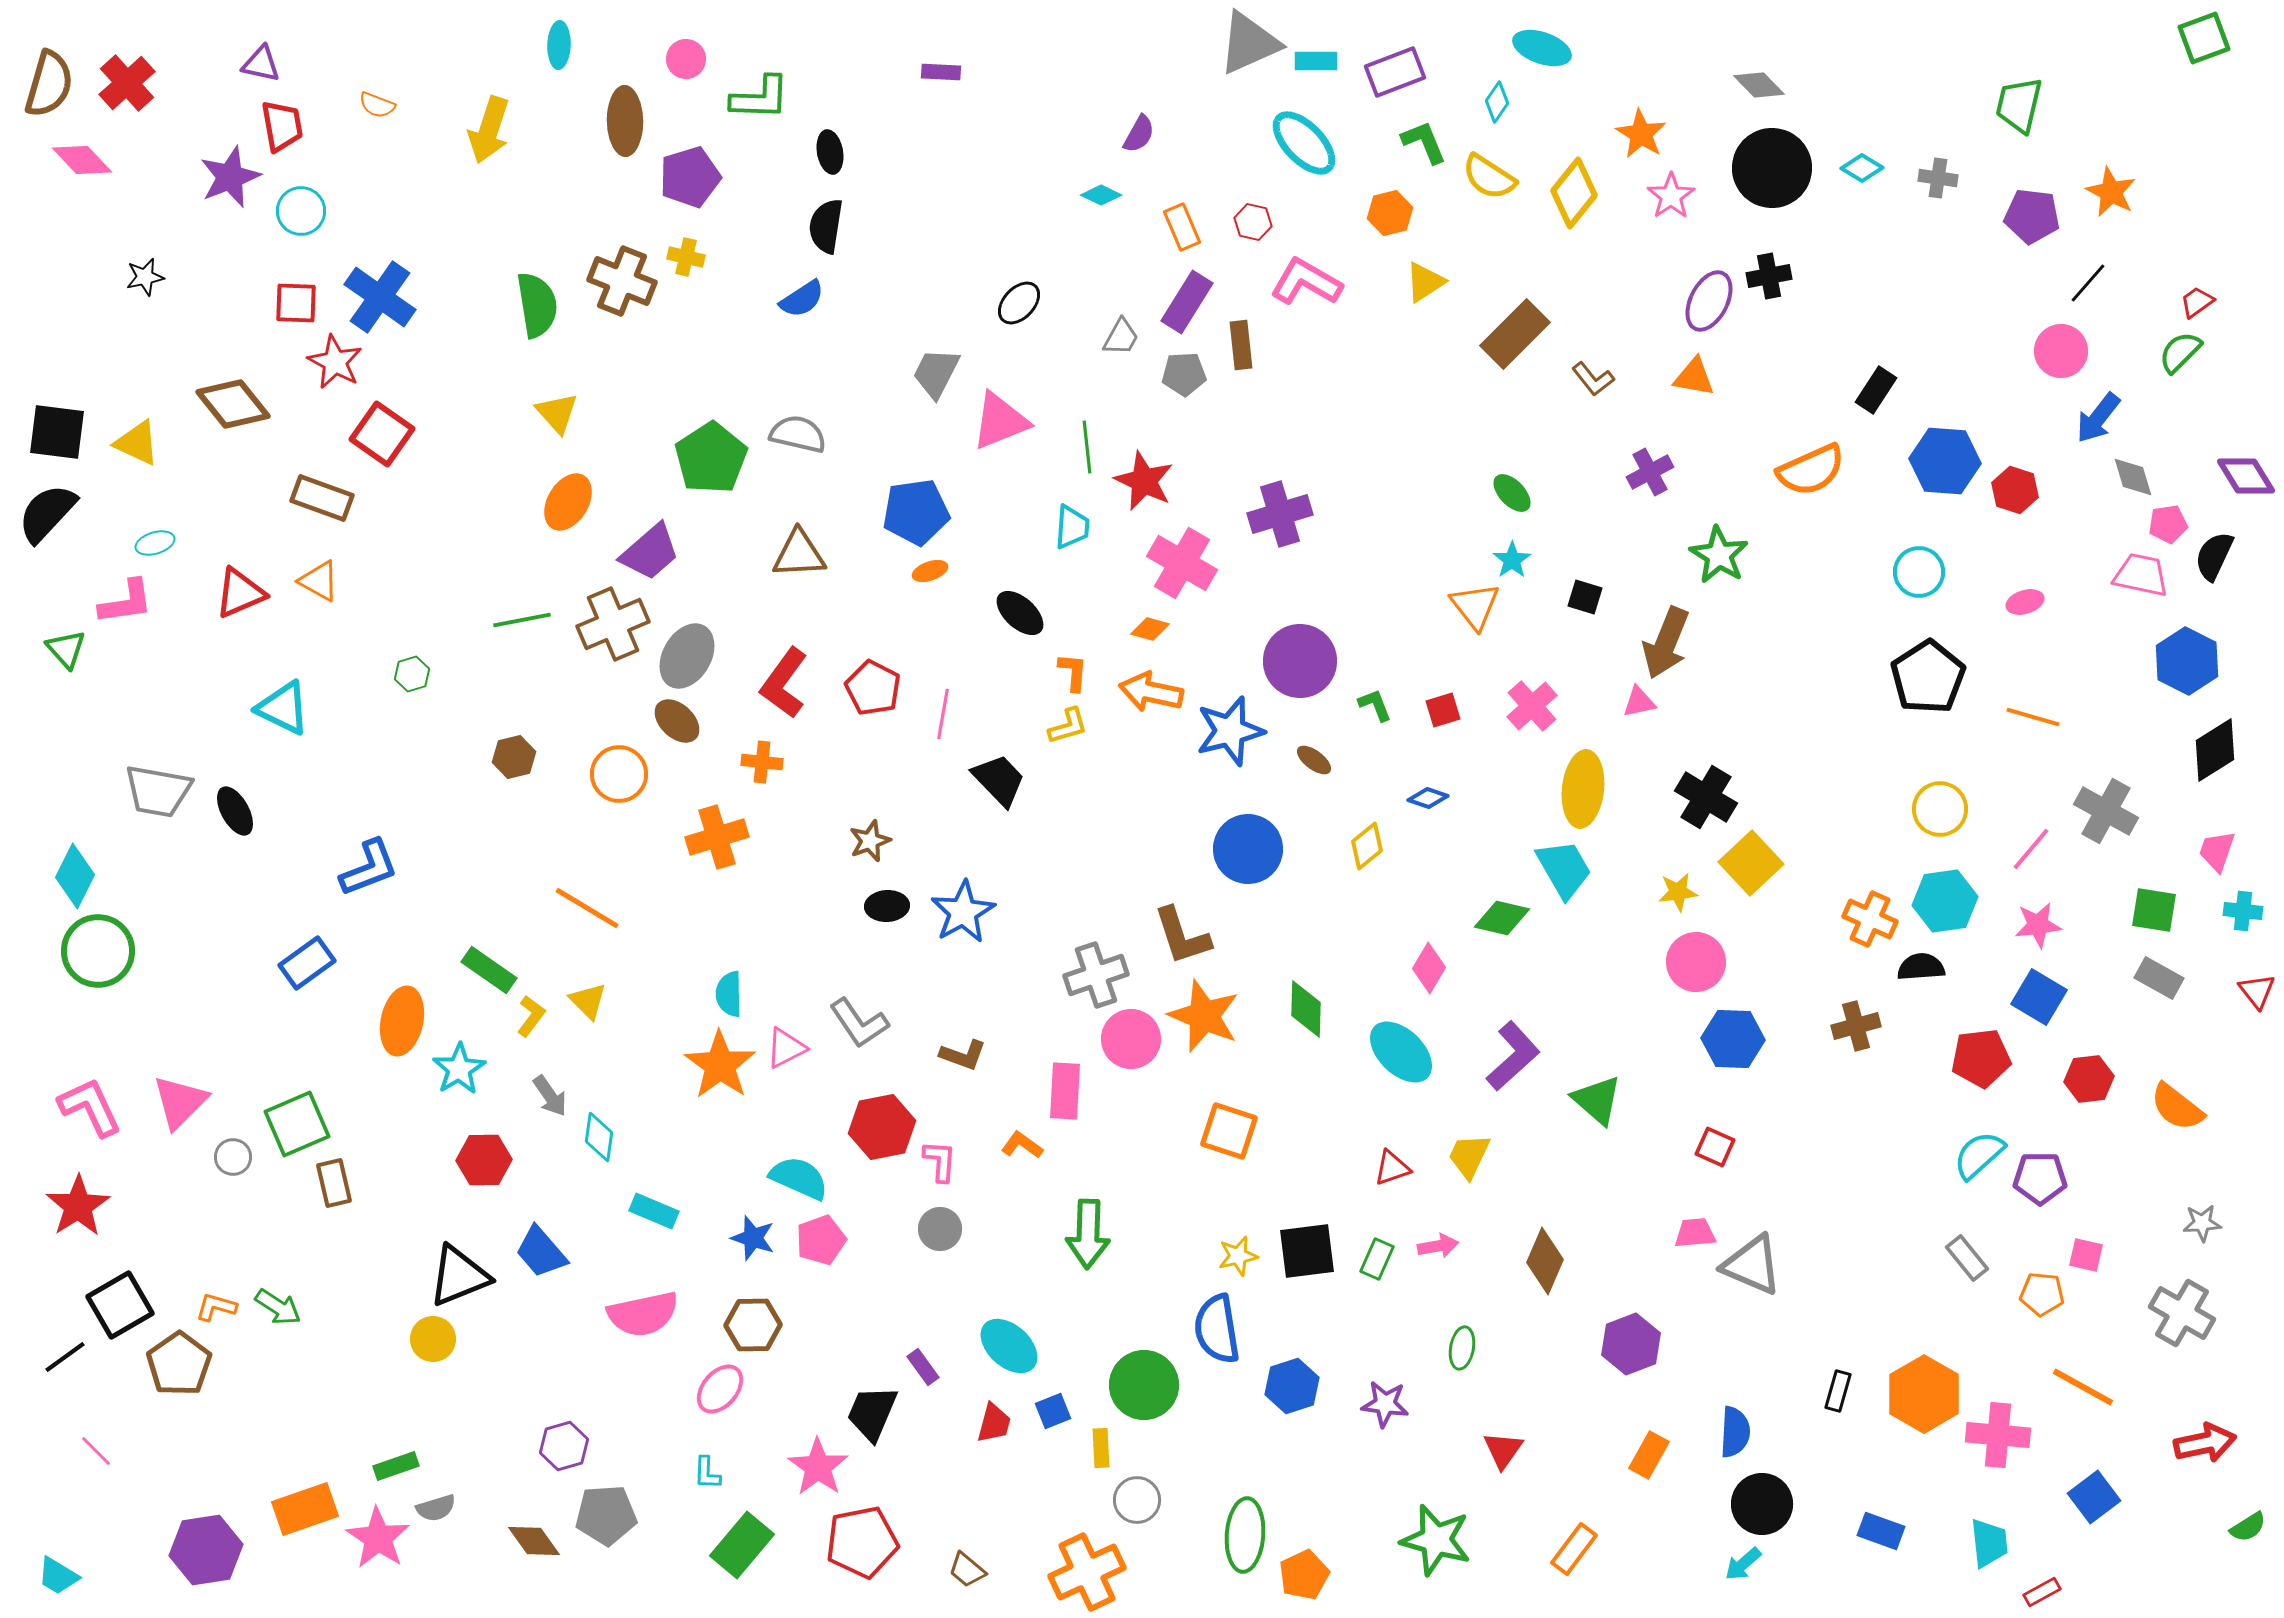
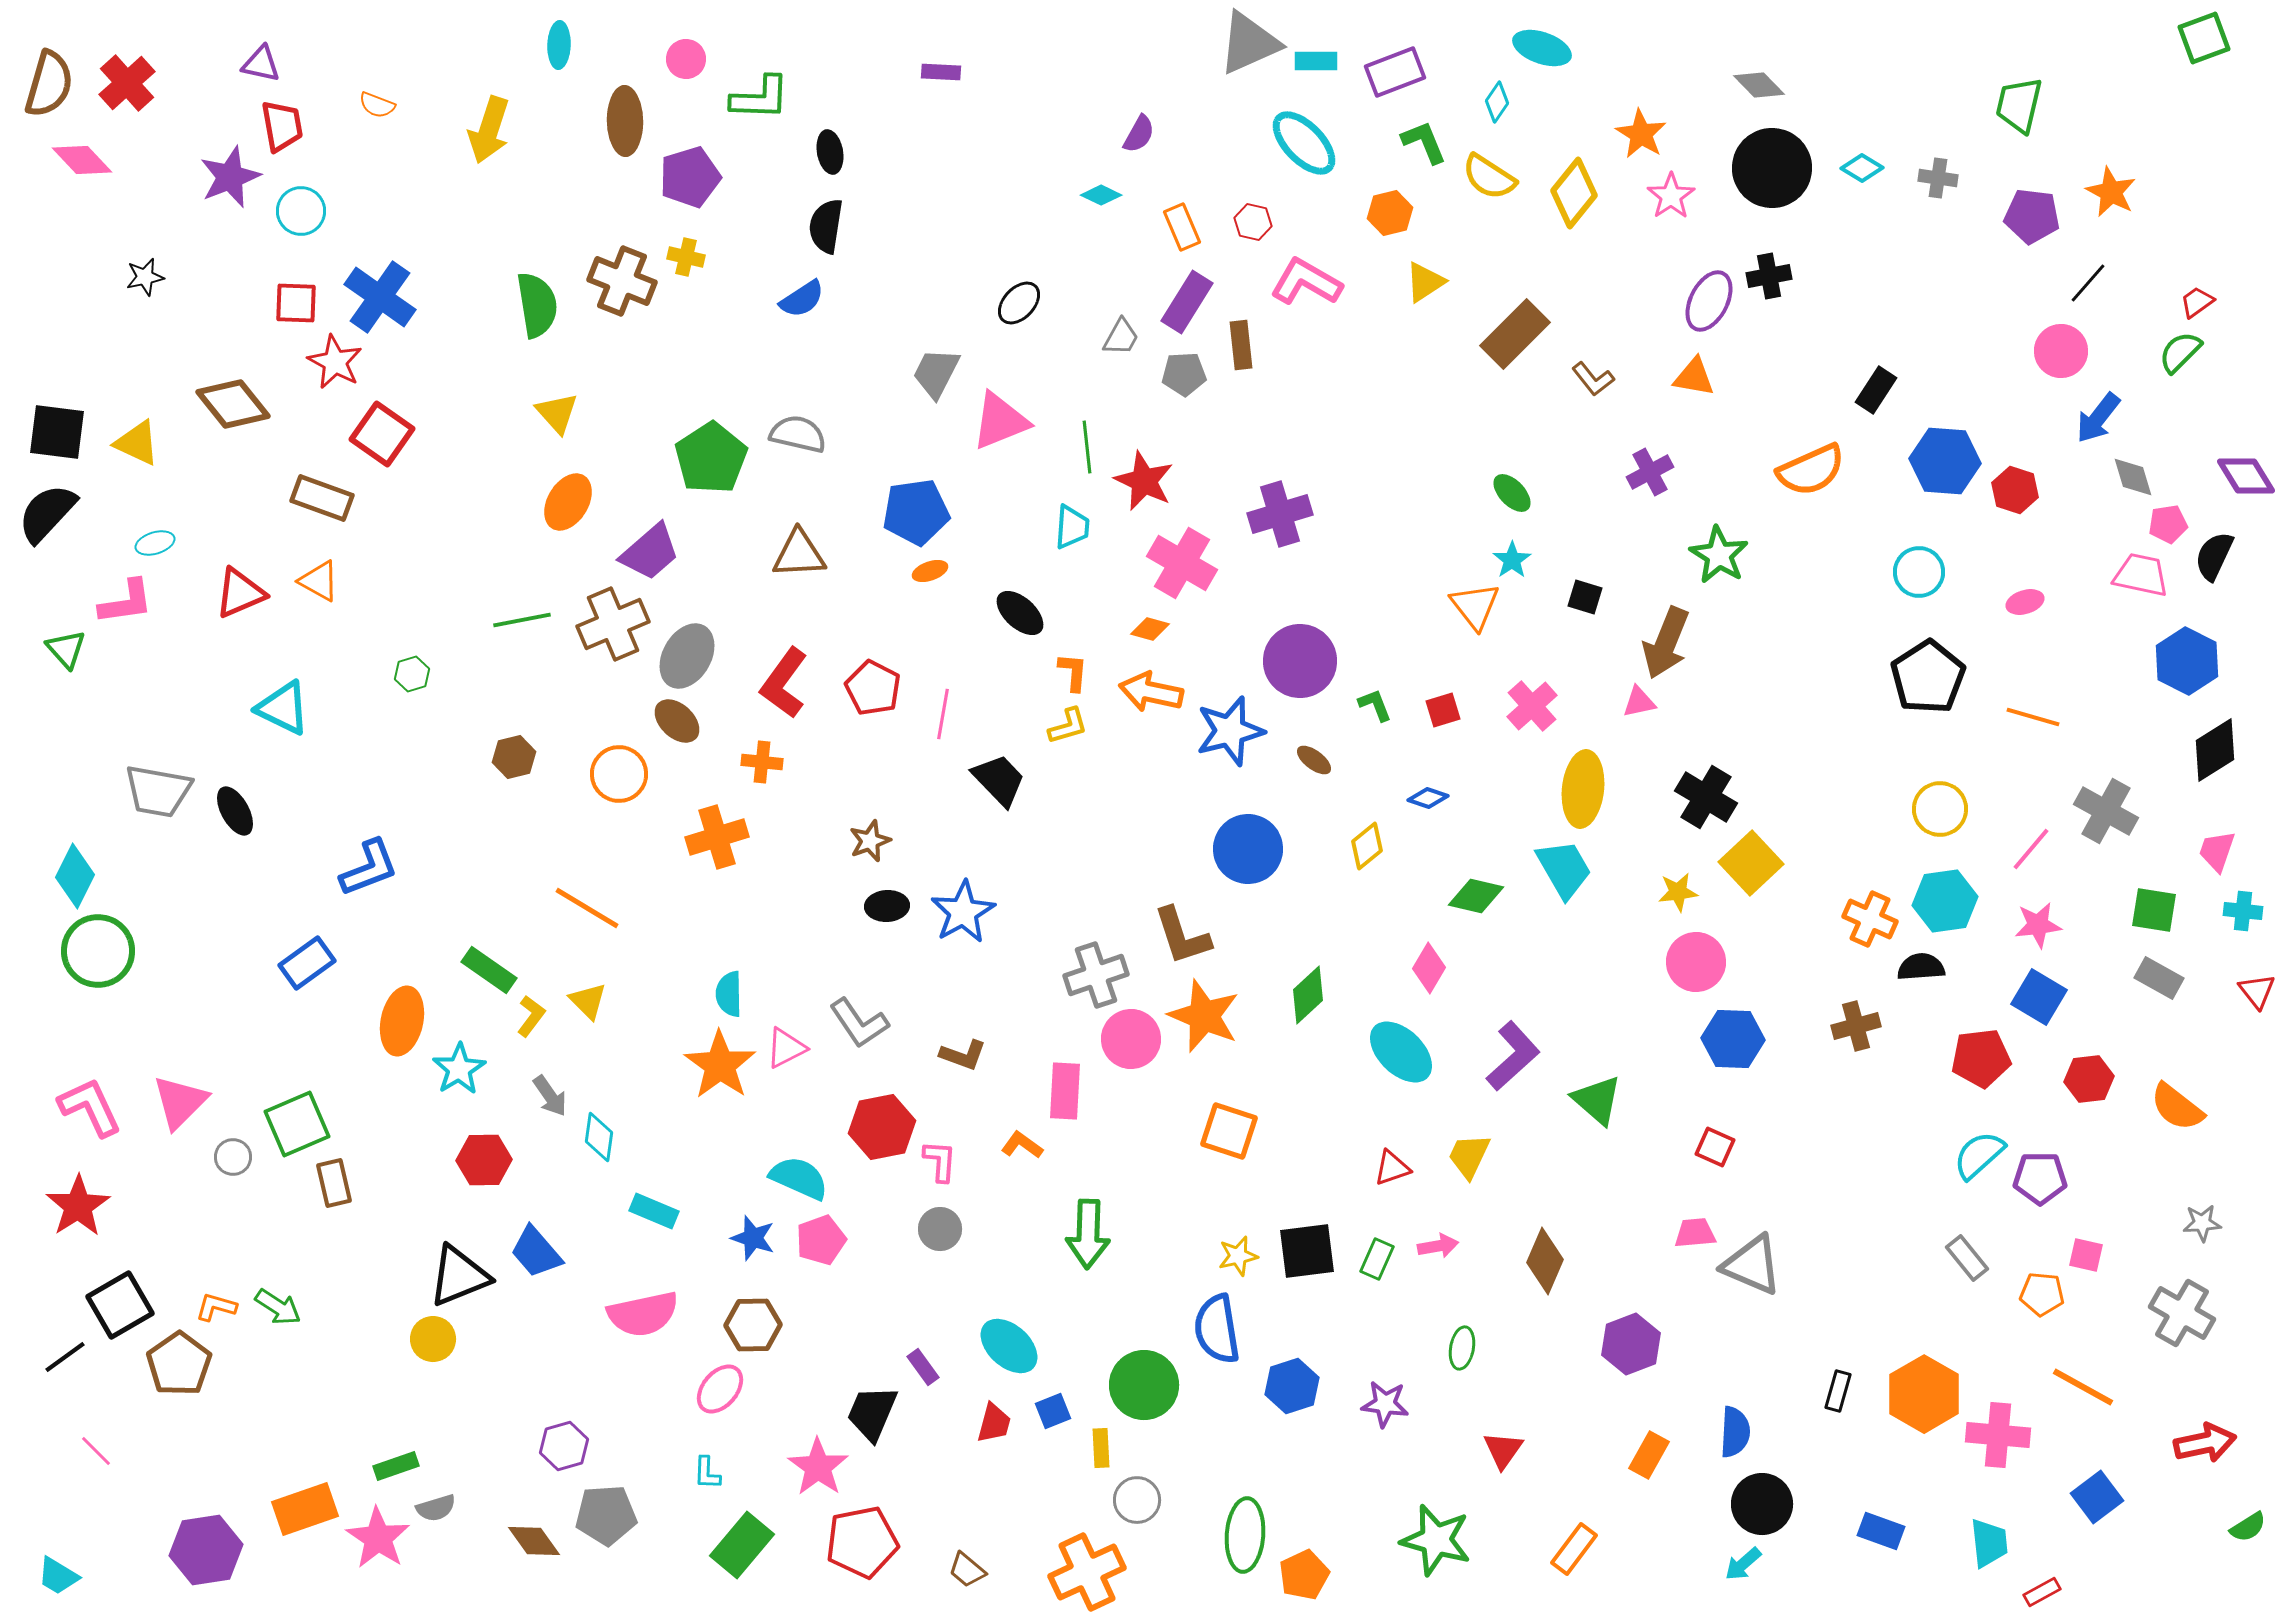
green diamond at (1502, 918): moved 26 px left, 22 px up
green diamond at (1306, 1009): moved 2 px right, 14 px up; rotated 46 degrees clockwise
blue trapezoid at (541, 1252): moved 5 px left
blue square at (2094, 1497): moved 3 px right
